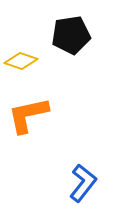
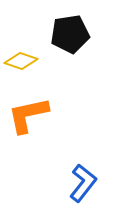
black pentagon: moved 1 px left, 1 px up
